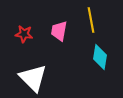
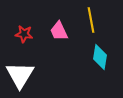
pink trapezoid: rotated 35 degrees counterclockwise
white triangle: moved 13 px left, 3 px up; rotated 16 degrees clockwise
